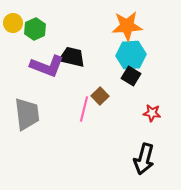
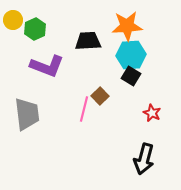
yellow circle: moved 3 px up
black trapezoid: moved 16 px right, 16 px up; rotated 16 degrees counterclockwise
red star: rotated 18 degrees clockwise
